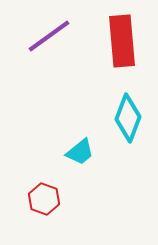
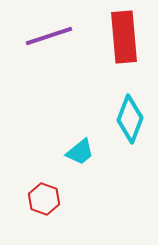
purple line: rotated 18 degrees clockwise
red rectangle: moved 2 px right, 4 px up
cyan diamond: moved 2 px right, 1 px down
